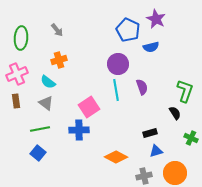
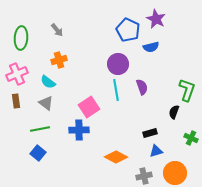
green L-shape: moved 2 px right, 1 px up
black semicircle: moved 1 px left, 1 px up; rotated 128 degrees counterclockwise
